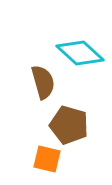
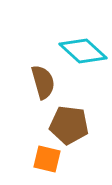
cyan diamond: moved 3 px right, 2 px up
brown pentagon: rotated 9 degrees counterclockwise
